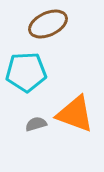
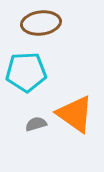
brown ellipse: moved 7 px left, 1 px up; rotated 18 degrees clockwise
orange triangle: rotated 15 degrees clockwise
